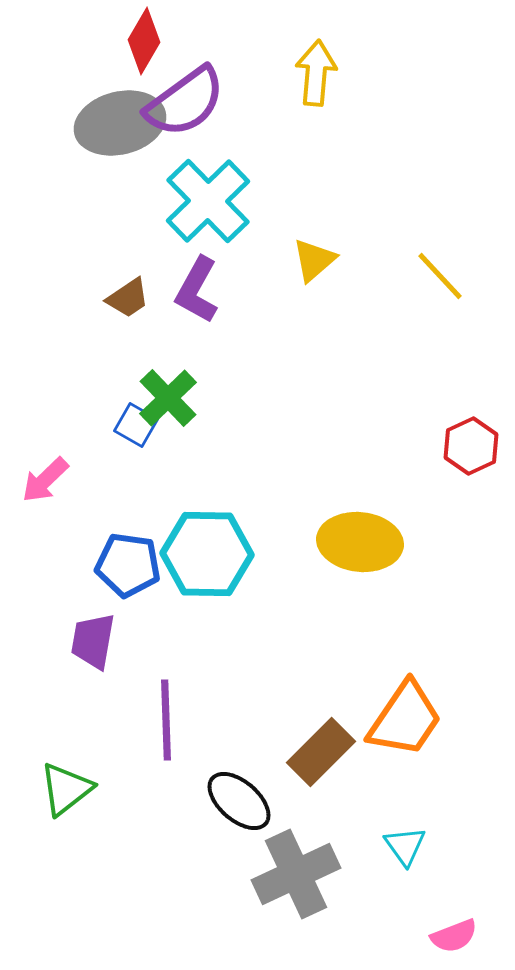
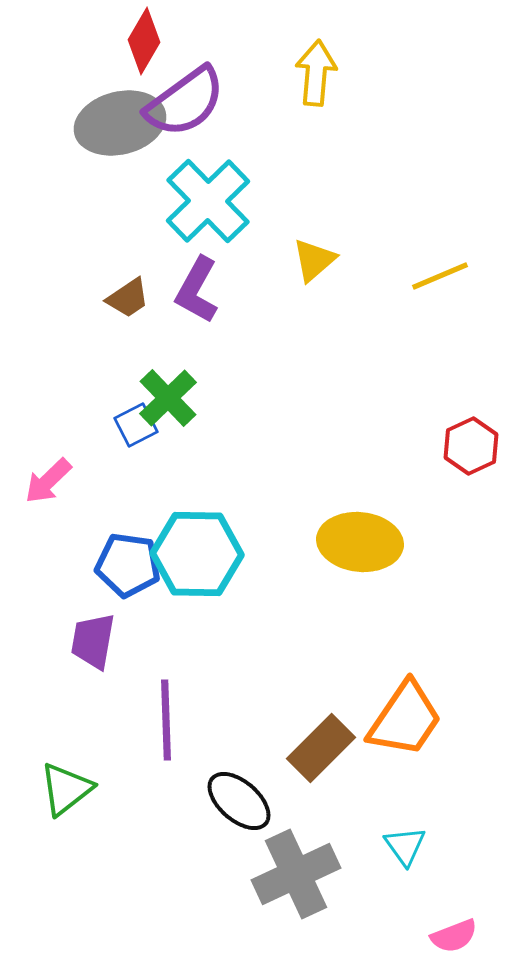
yellow line: rotated 70 degrees counterclockwise
blue square: rotated 33 degrees clockwise
pink arrow: moved 3 px right, 1 px down
cyan hexagon: moved 10 px left
brown rectangle: moved 4 px up
